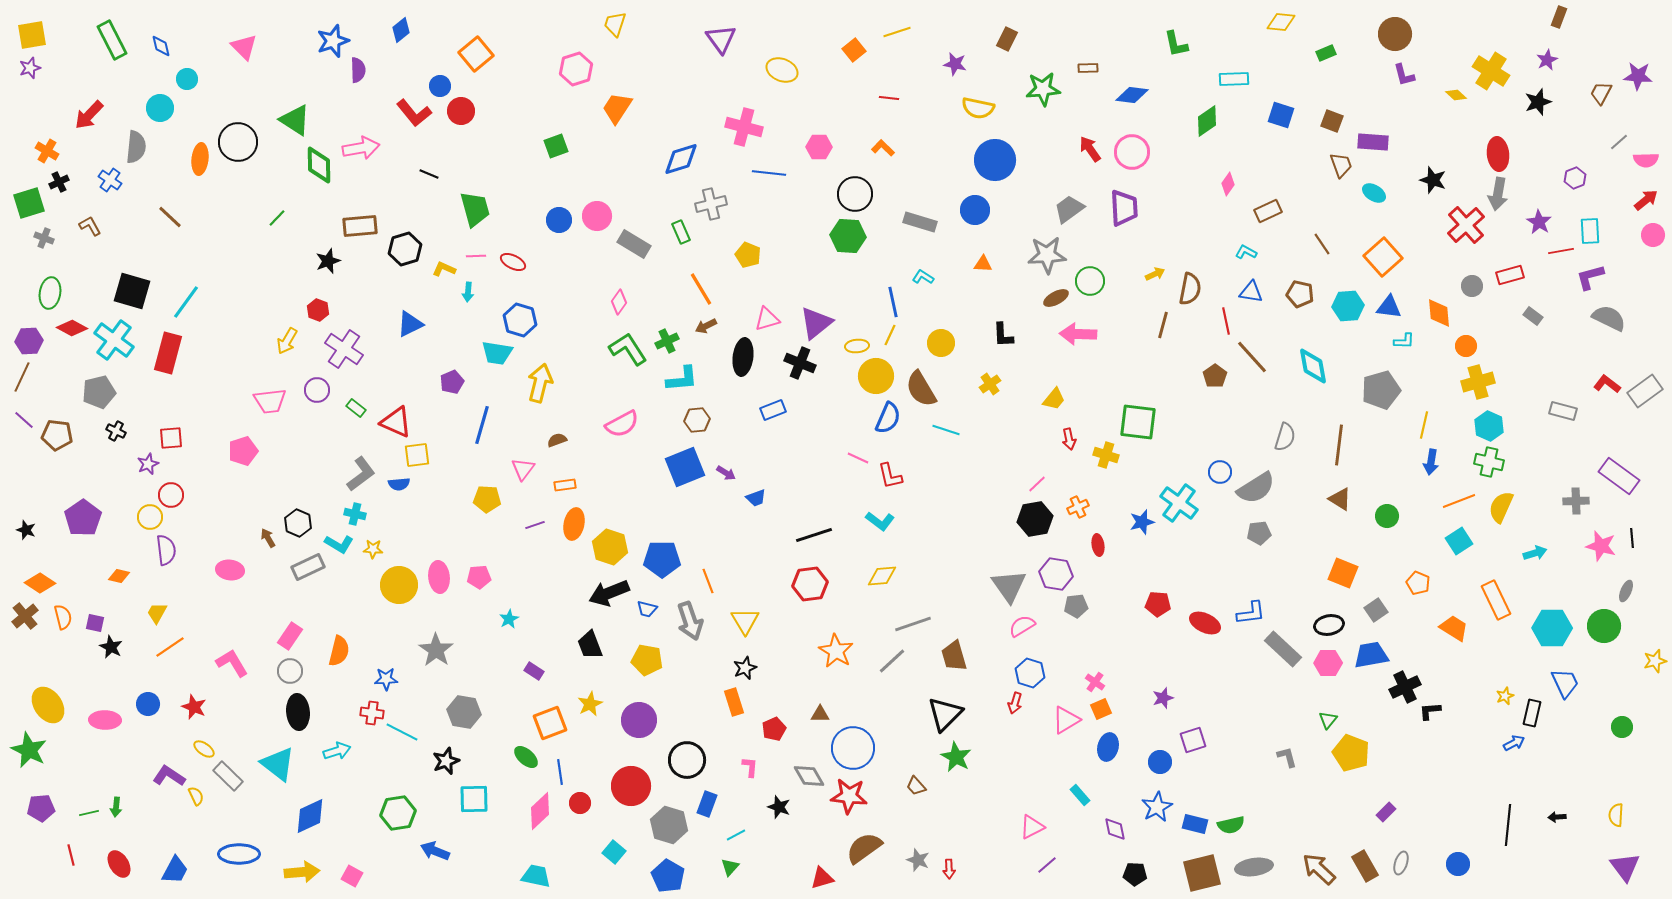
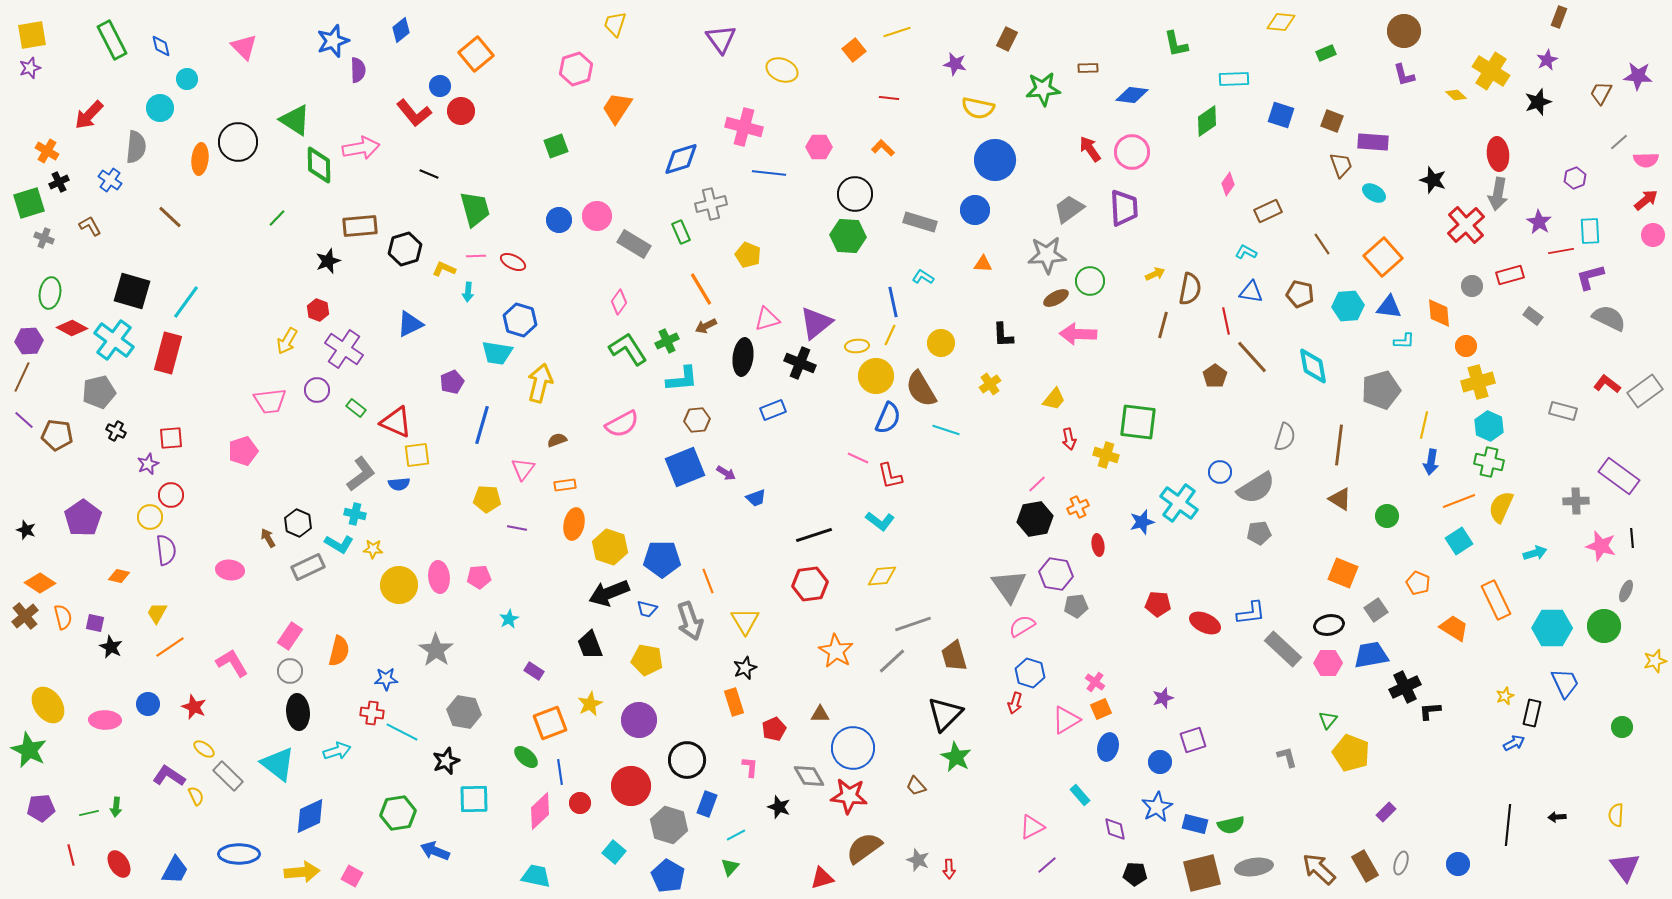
brown circle at (1395, 34): moved 9 px right, 3 px up
purple line at (535, 525): moved 18 px left, 3 px down; rotated 30 degrees clockwise
